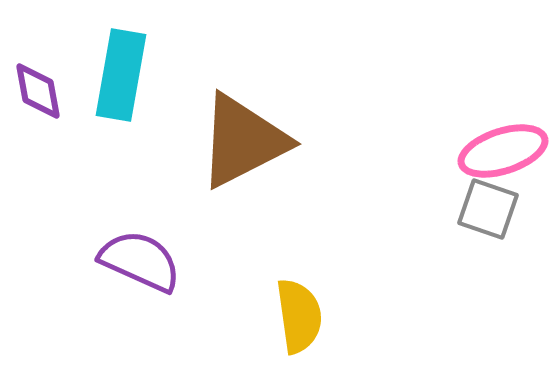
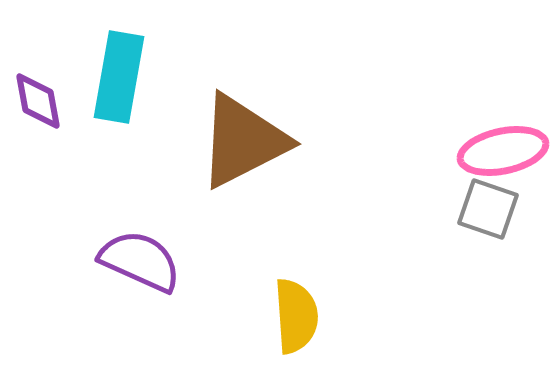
cyan rectangle: moved 2 px left, 2 px down
purple diamond: moved 10 px down
pink ellipse: rotated 6 degrees clockwise
yellow semicircle: moved 3 px left; rotated 4 degrees clockwise
